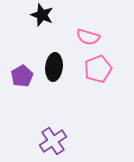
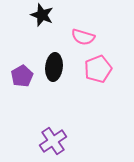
pink semicircle: moved 5 px left
